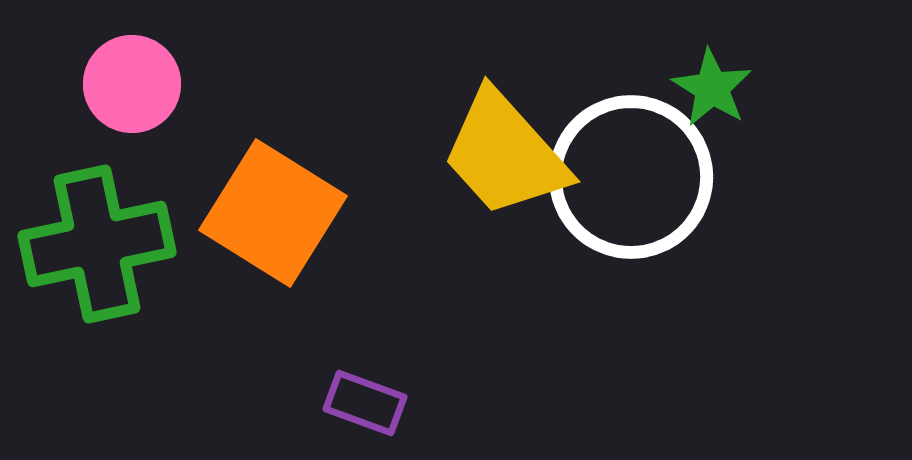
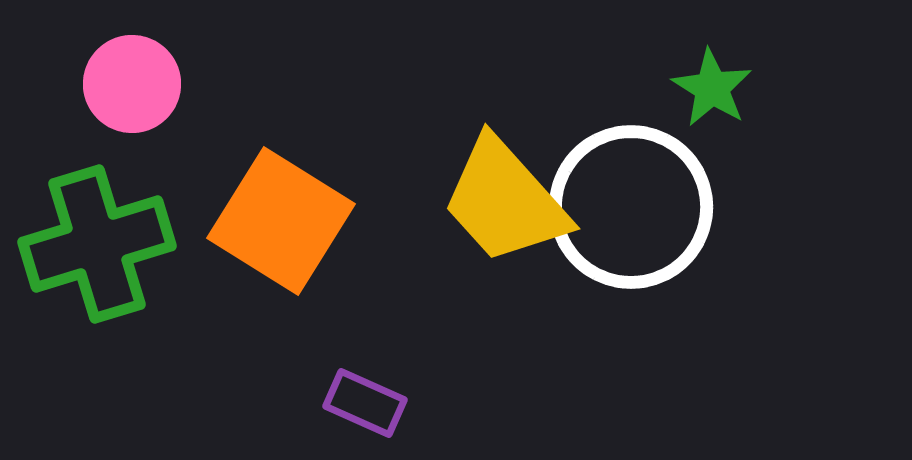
yellow trapezoid: moved 47 px down
white circle: moved 30 px down
orange square: moved 8 px right, 8 px down
green cross: rotated 5 degrees counterclockwise
purple rectangle: rotated 4 degrees clockwise
